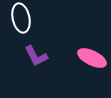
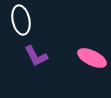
white ellipse: moved 2 px down
